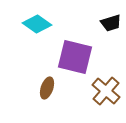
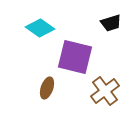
cyan diamond: moved 3 px right, 4 px down
brown cross: moved 1 px left; rotated 12 degrees clockwise
